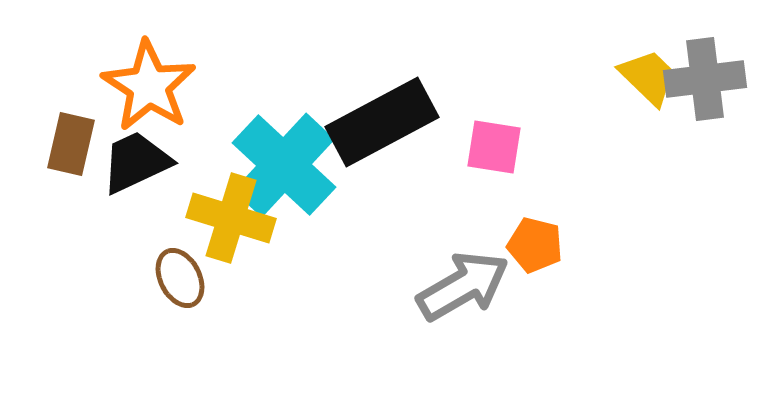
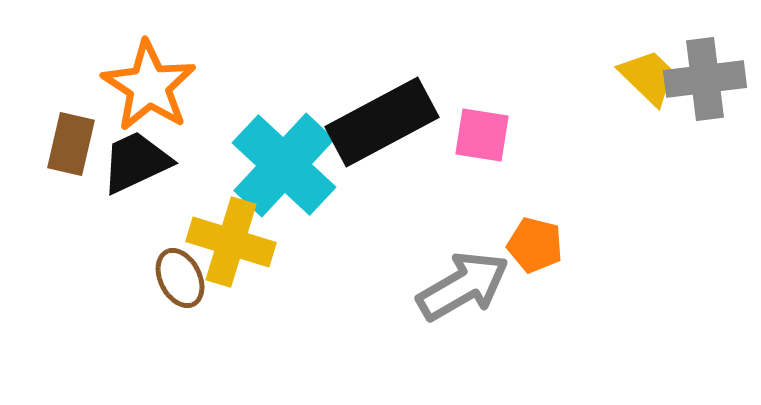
pink square: moved 12 px left, 12 px up
yellow cross: moved 24 px down
